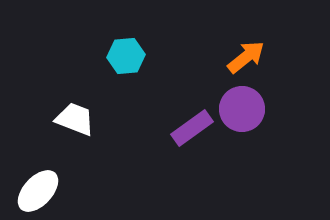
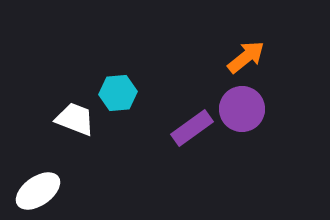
cyan hexagon: moved 8 px left, 37 px down
white ellipse: rotated 12 degrees clockwise
